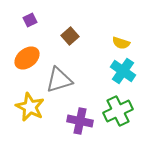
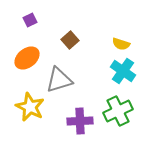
brown square: moved 4 px down
yellow semicircle: moved 1 px down
purple cross: rotated 15 degrees counterclockwise
